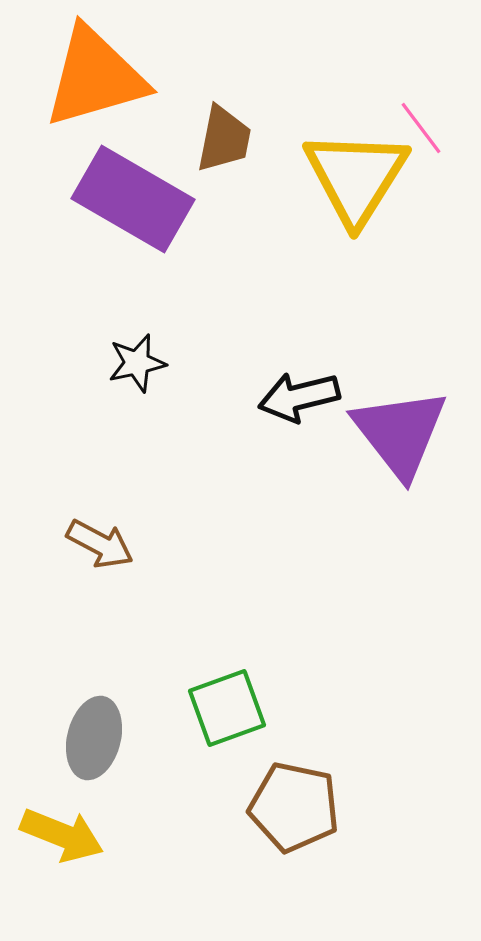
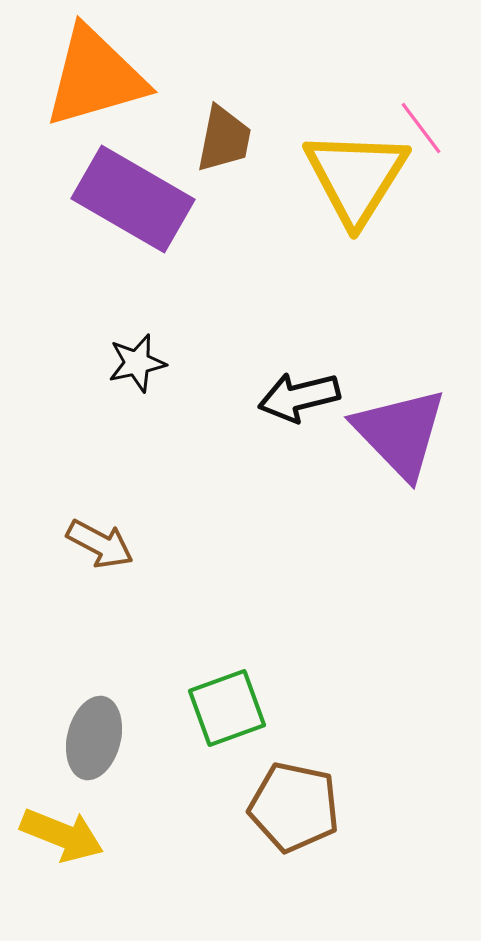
purple triangle: rotated 6 degrees counterclockwise
